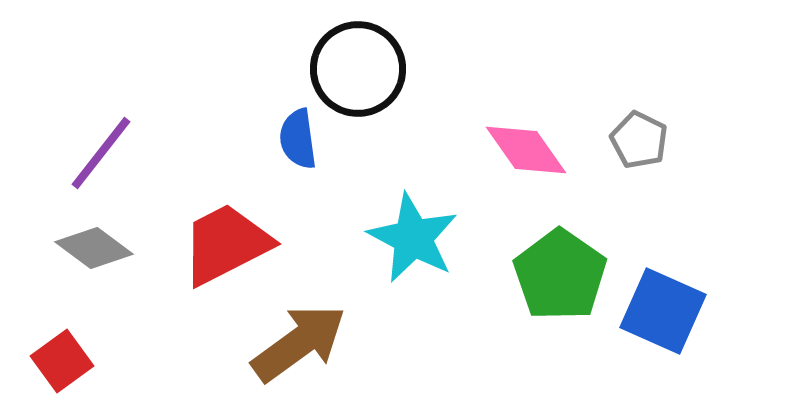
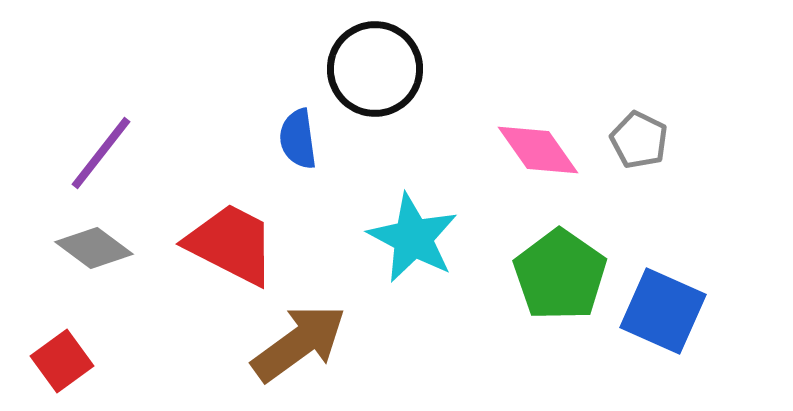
black circle: moved 17 px right
pink diamond: moved 12 px right
red trapezoid: moved 5 px right; rotated 54 degrees clockwise
